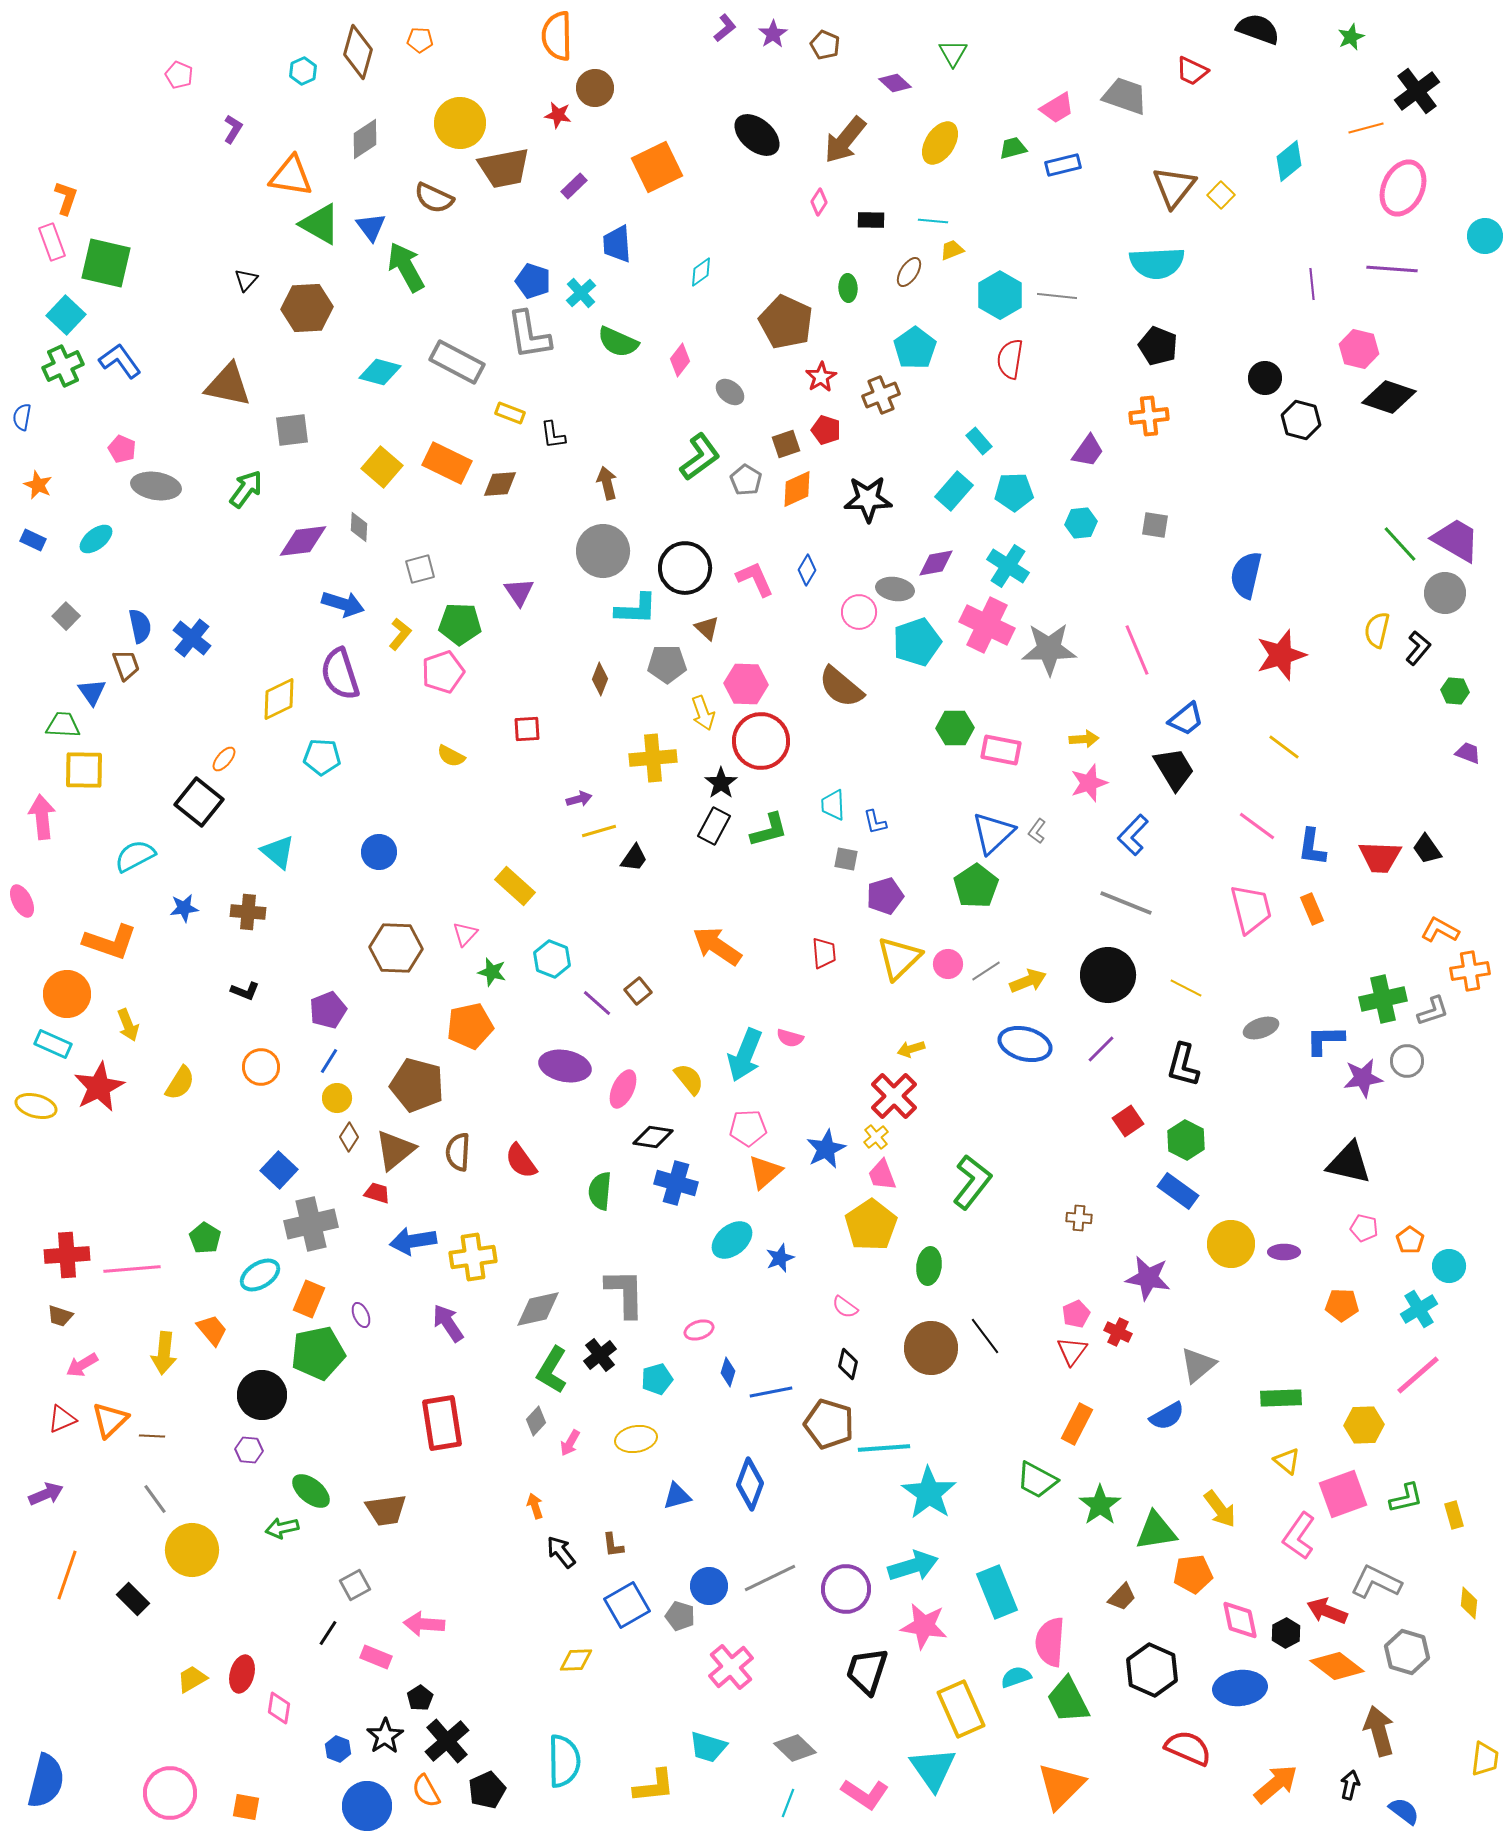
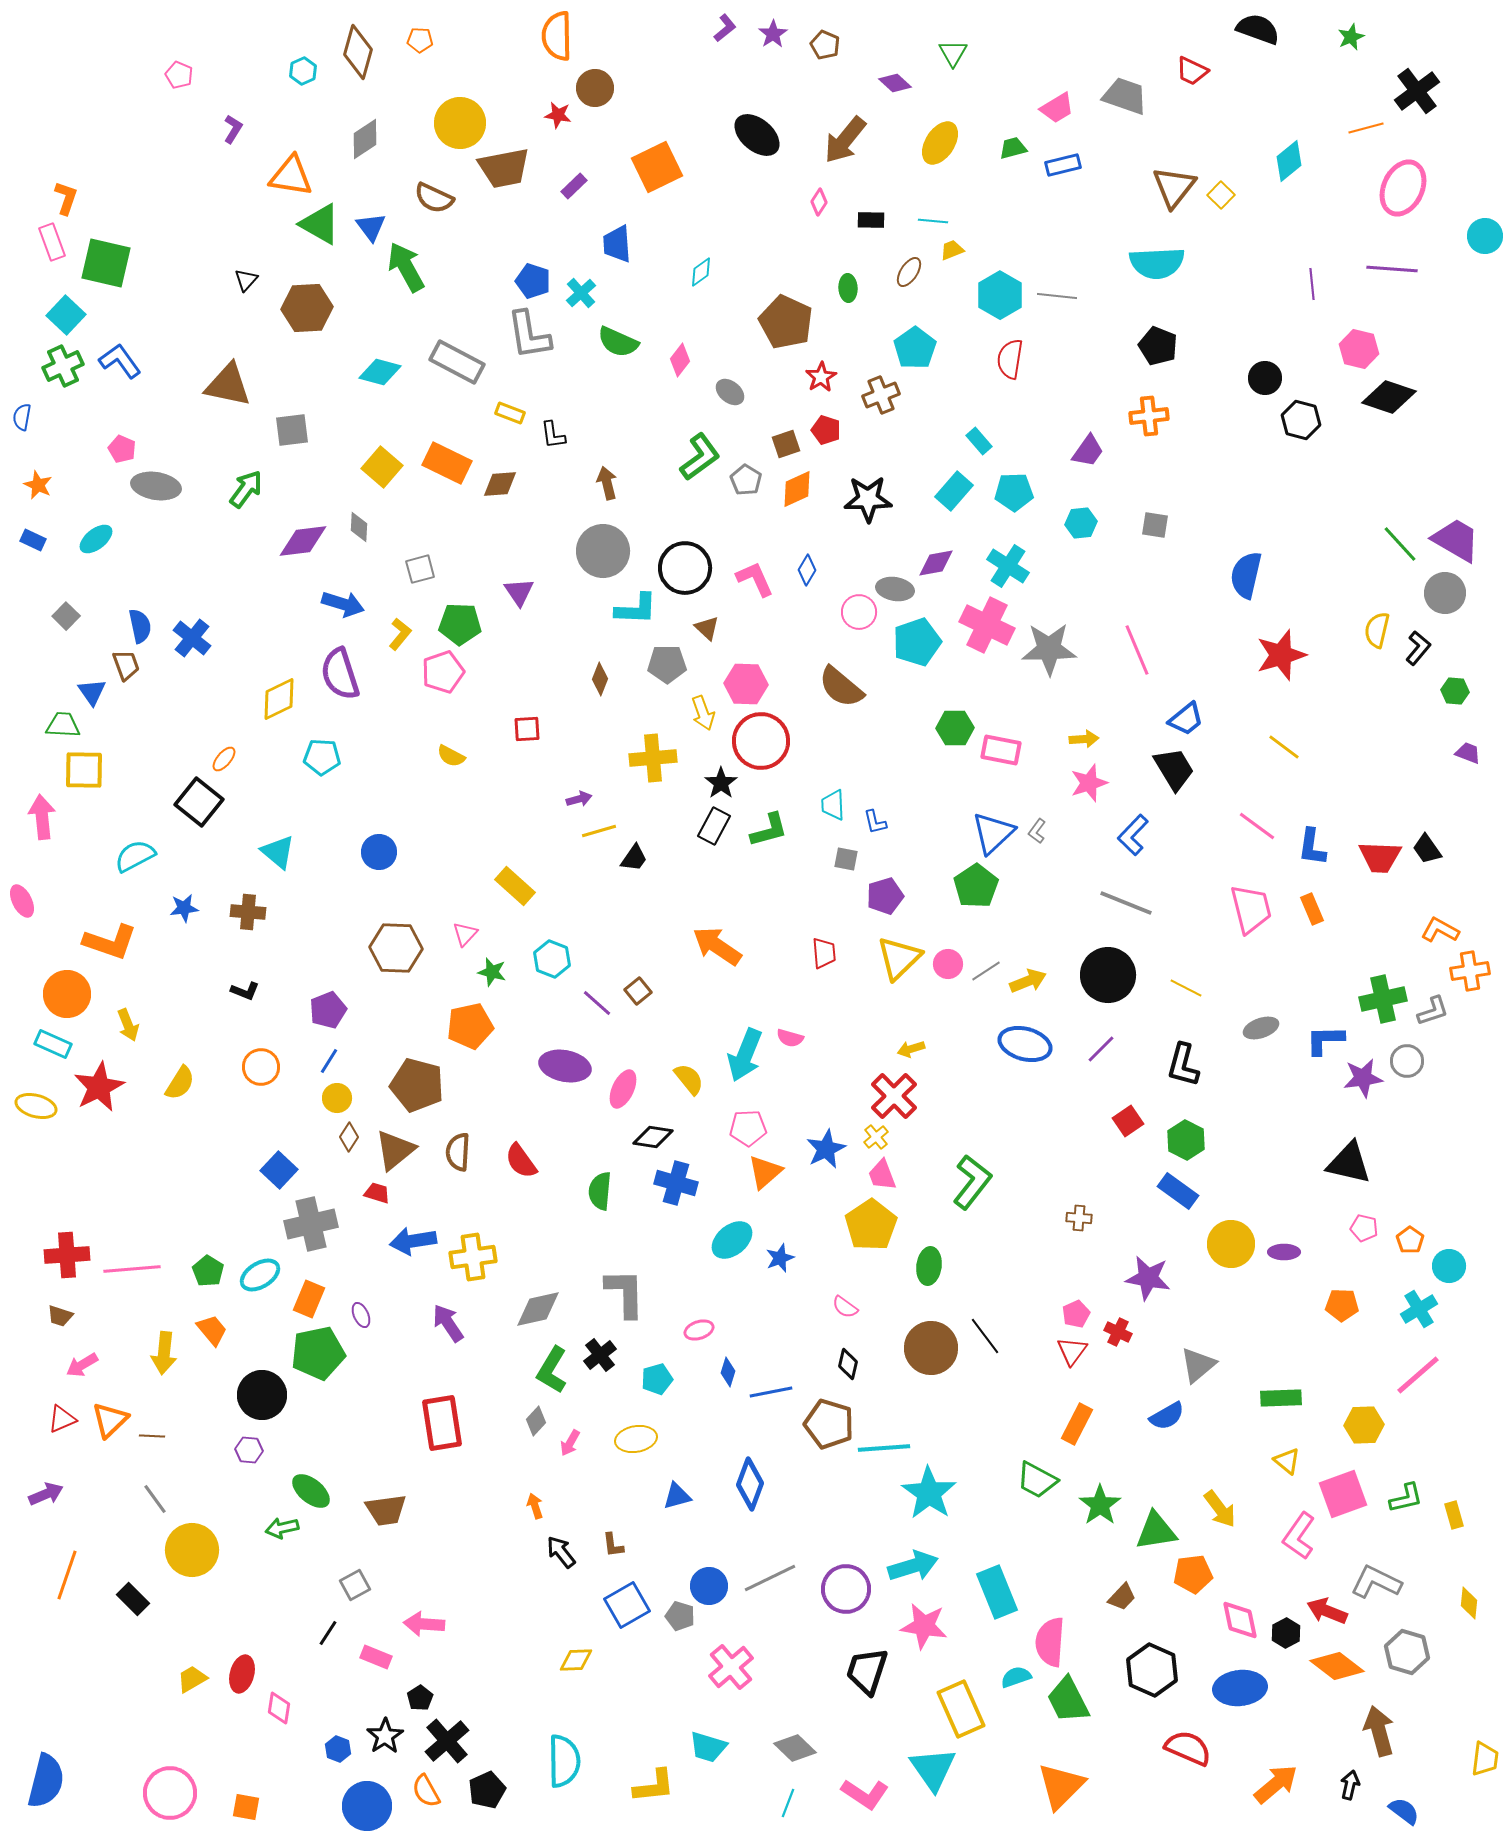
green pentagon at (205, 1238): moved 3 px right, 33 px down
